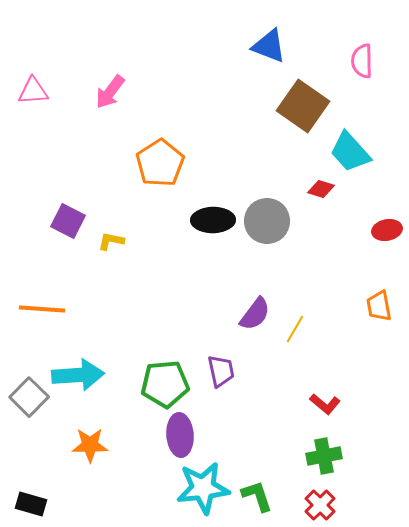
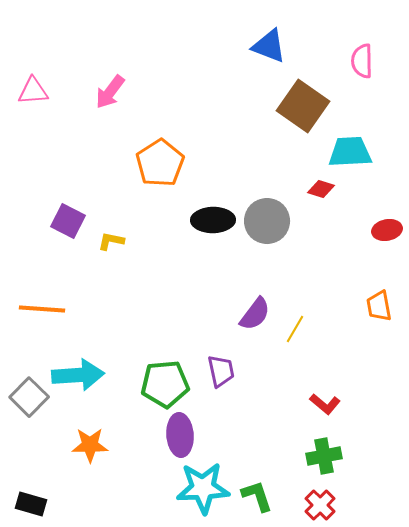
cyan trapezoid: rotated 129 degrees clockwise
cyan star: rotated 4 degrees clockwise
